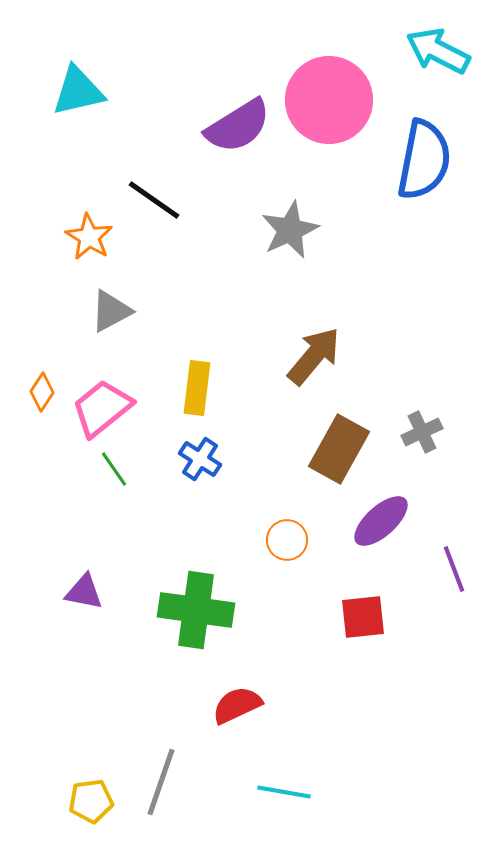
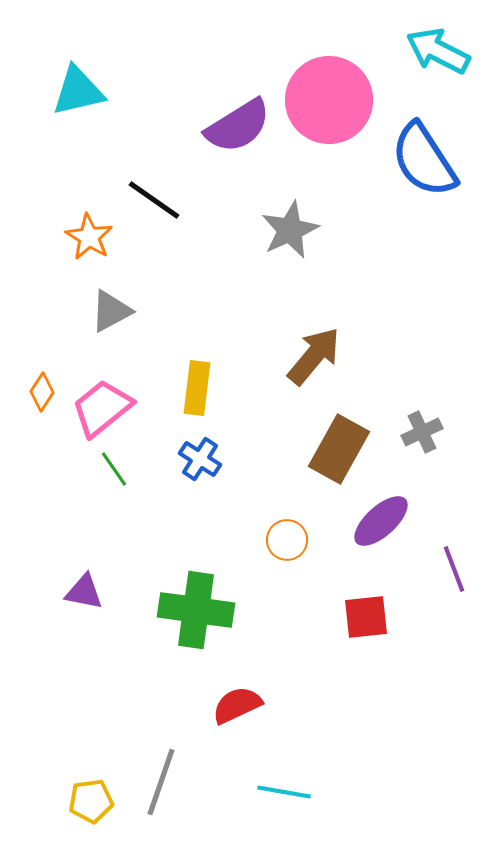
blue semicircle: rotated 136 degrees clockwise
red square: moved 3 px right
